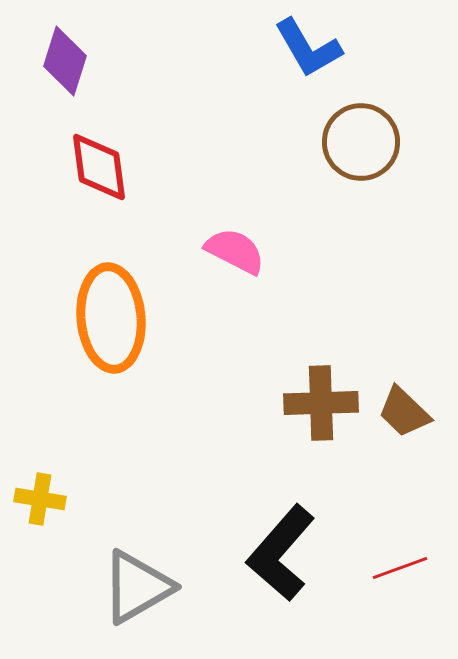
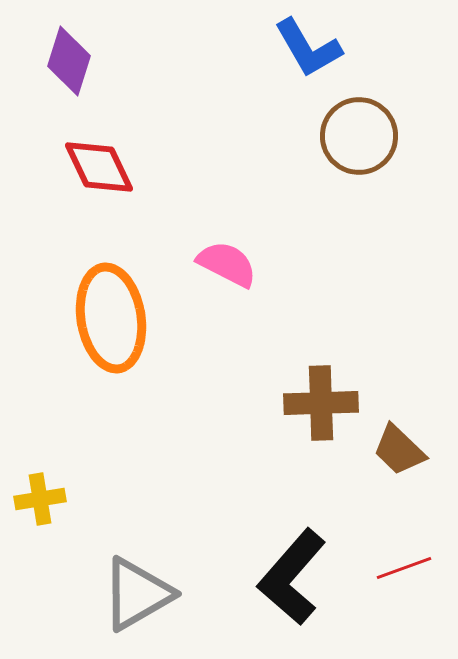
purple diamond: moved 4 px right
brown circle: moved 2 px left, 6 px up
red diamond: rotated 18 degrees counterclockwise
pink semicircle: moved 8 px left, 13 px down
orange ellipse: rotated 4 degrees counterclockwise
brown trapezoid: moved 5 px left, 38 px down
yellow cross: rotated 18 degrees counterclockwise
black L-shape: moved 11 px right, 24 px down
red line: moved 4 px right
gray triangle: moved 7 px down
